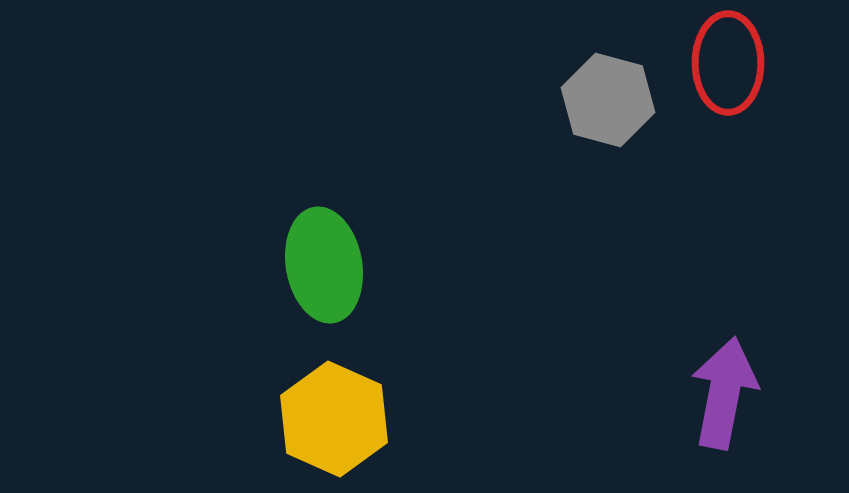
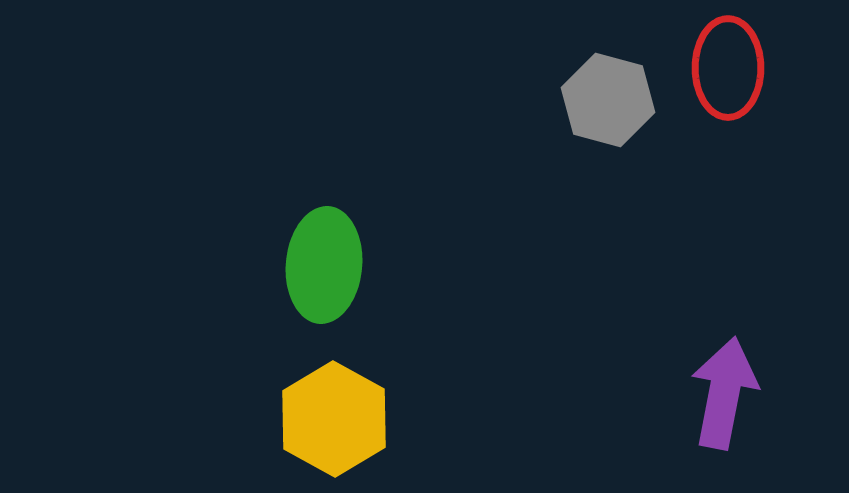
red ellipse: moved 5 px down
green ellipse: rotated 15 degrees clockwise
yellow hexagon: rotated 5 degrees clockwise
